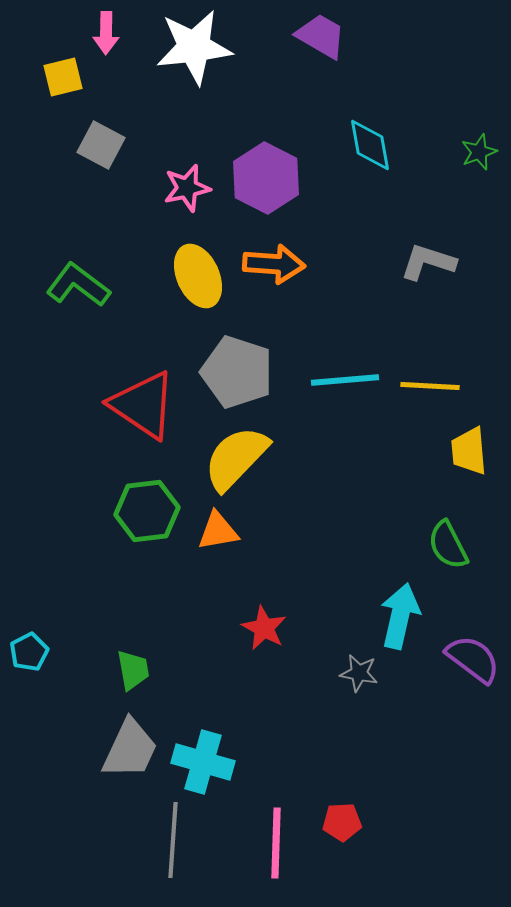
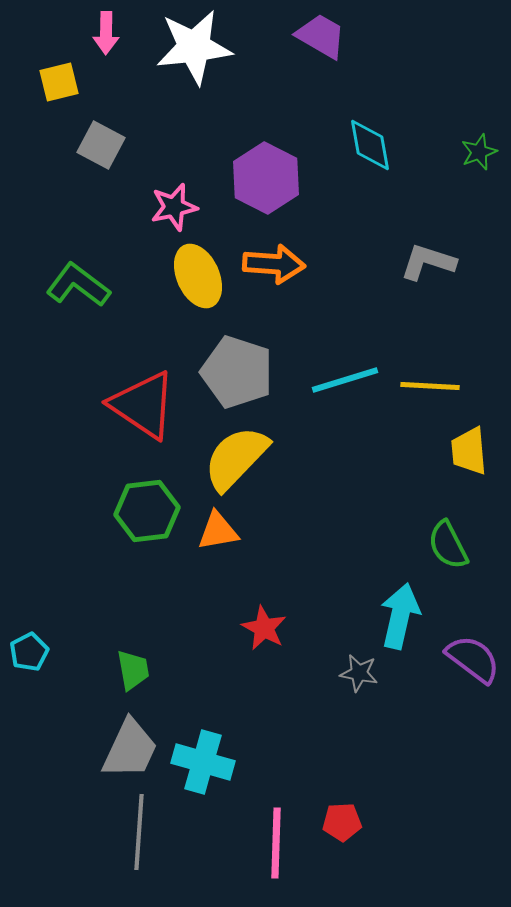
yellow square: moved 4 px left, 5 px down
pink star: moved 13 px left, 19 px down
cyan line: rotated 12 degrees counterclockwise
gray line: moved 34 px left, 8 px up
